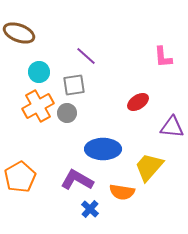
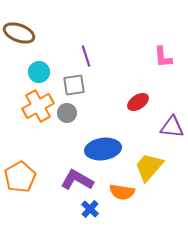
purple line: rotated 30 degrees clockwise
blue ellipse: rotated 8 degrees counterclockwise
